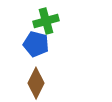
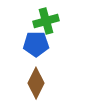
blue pentagon: rotated 15 degrees counterclockwise
